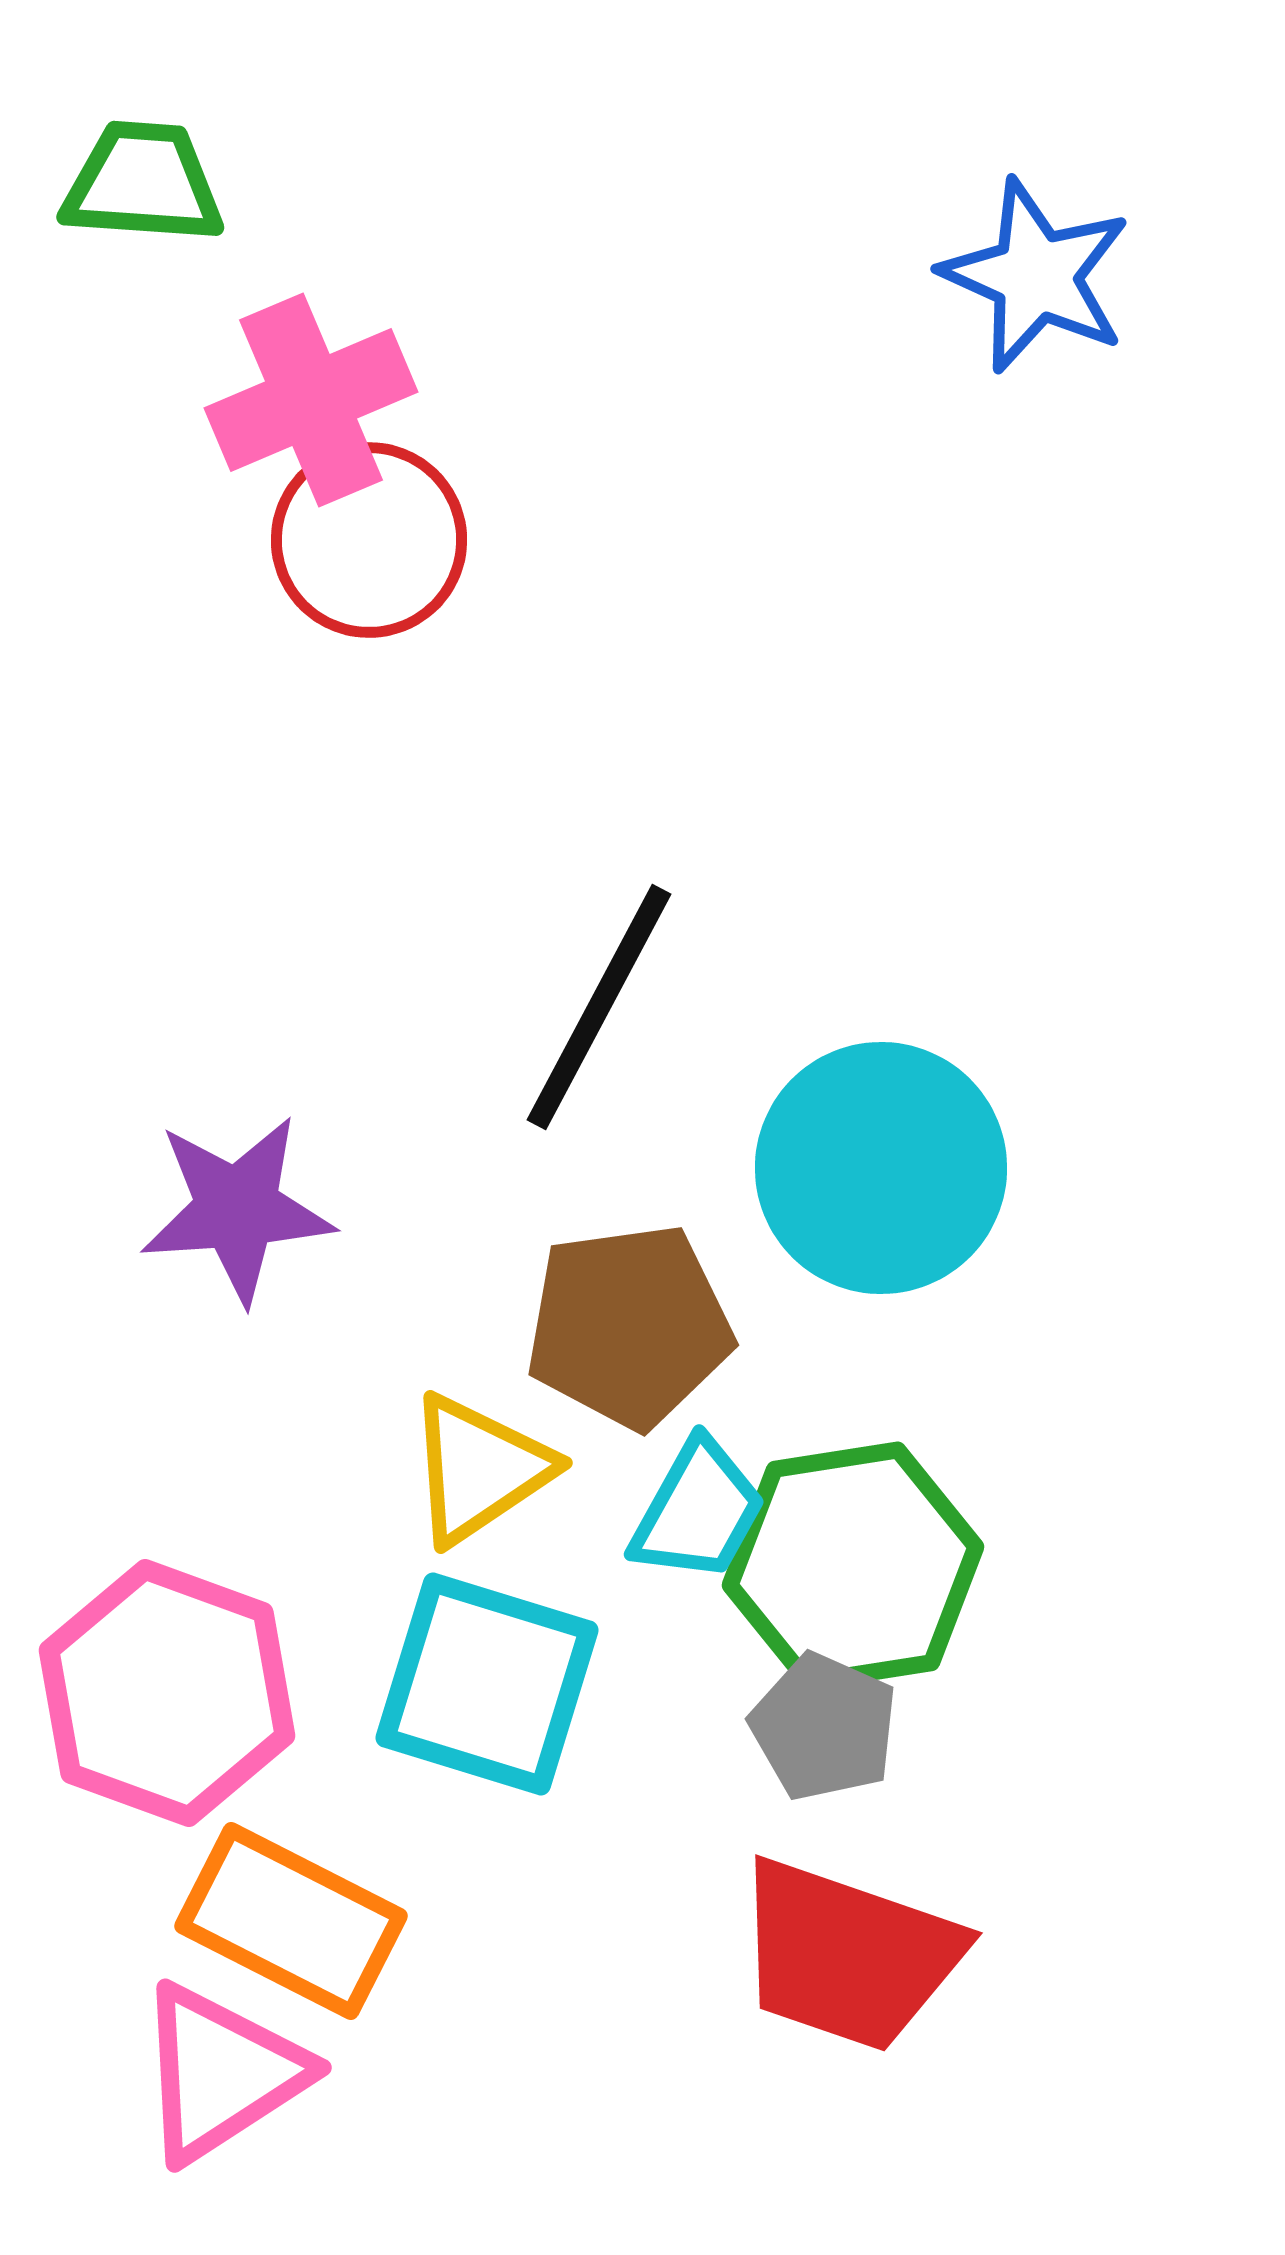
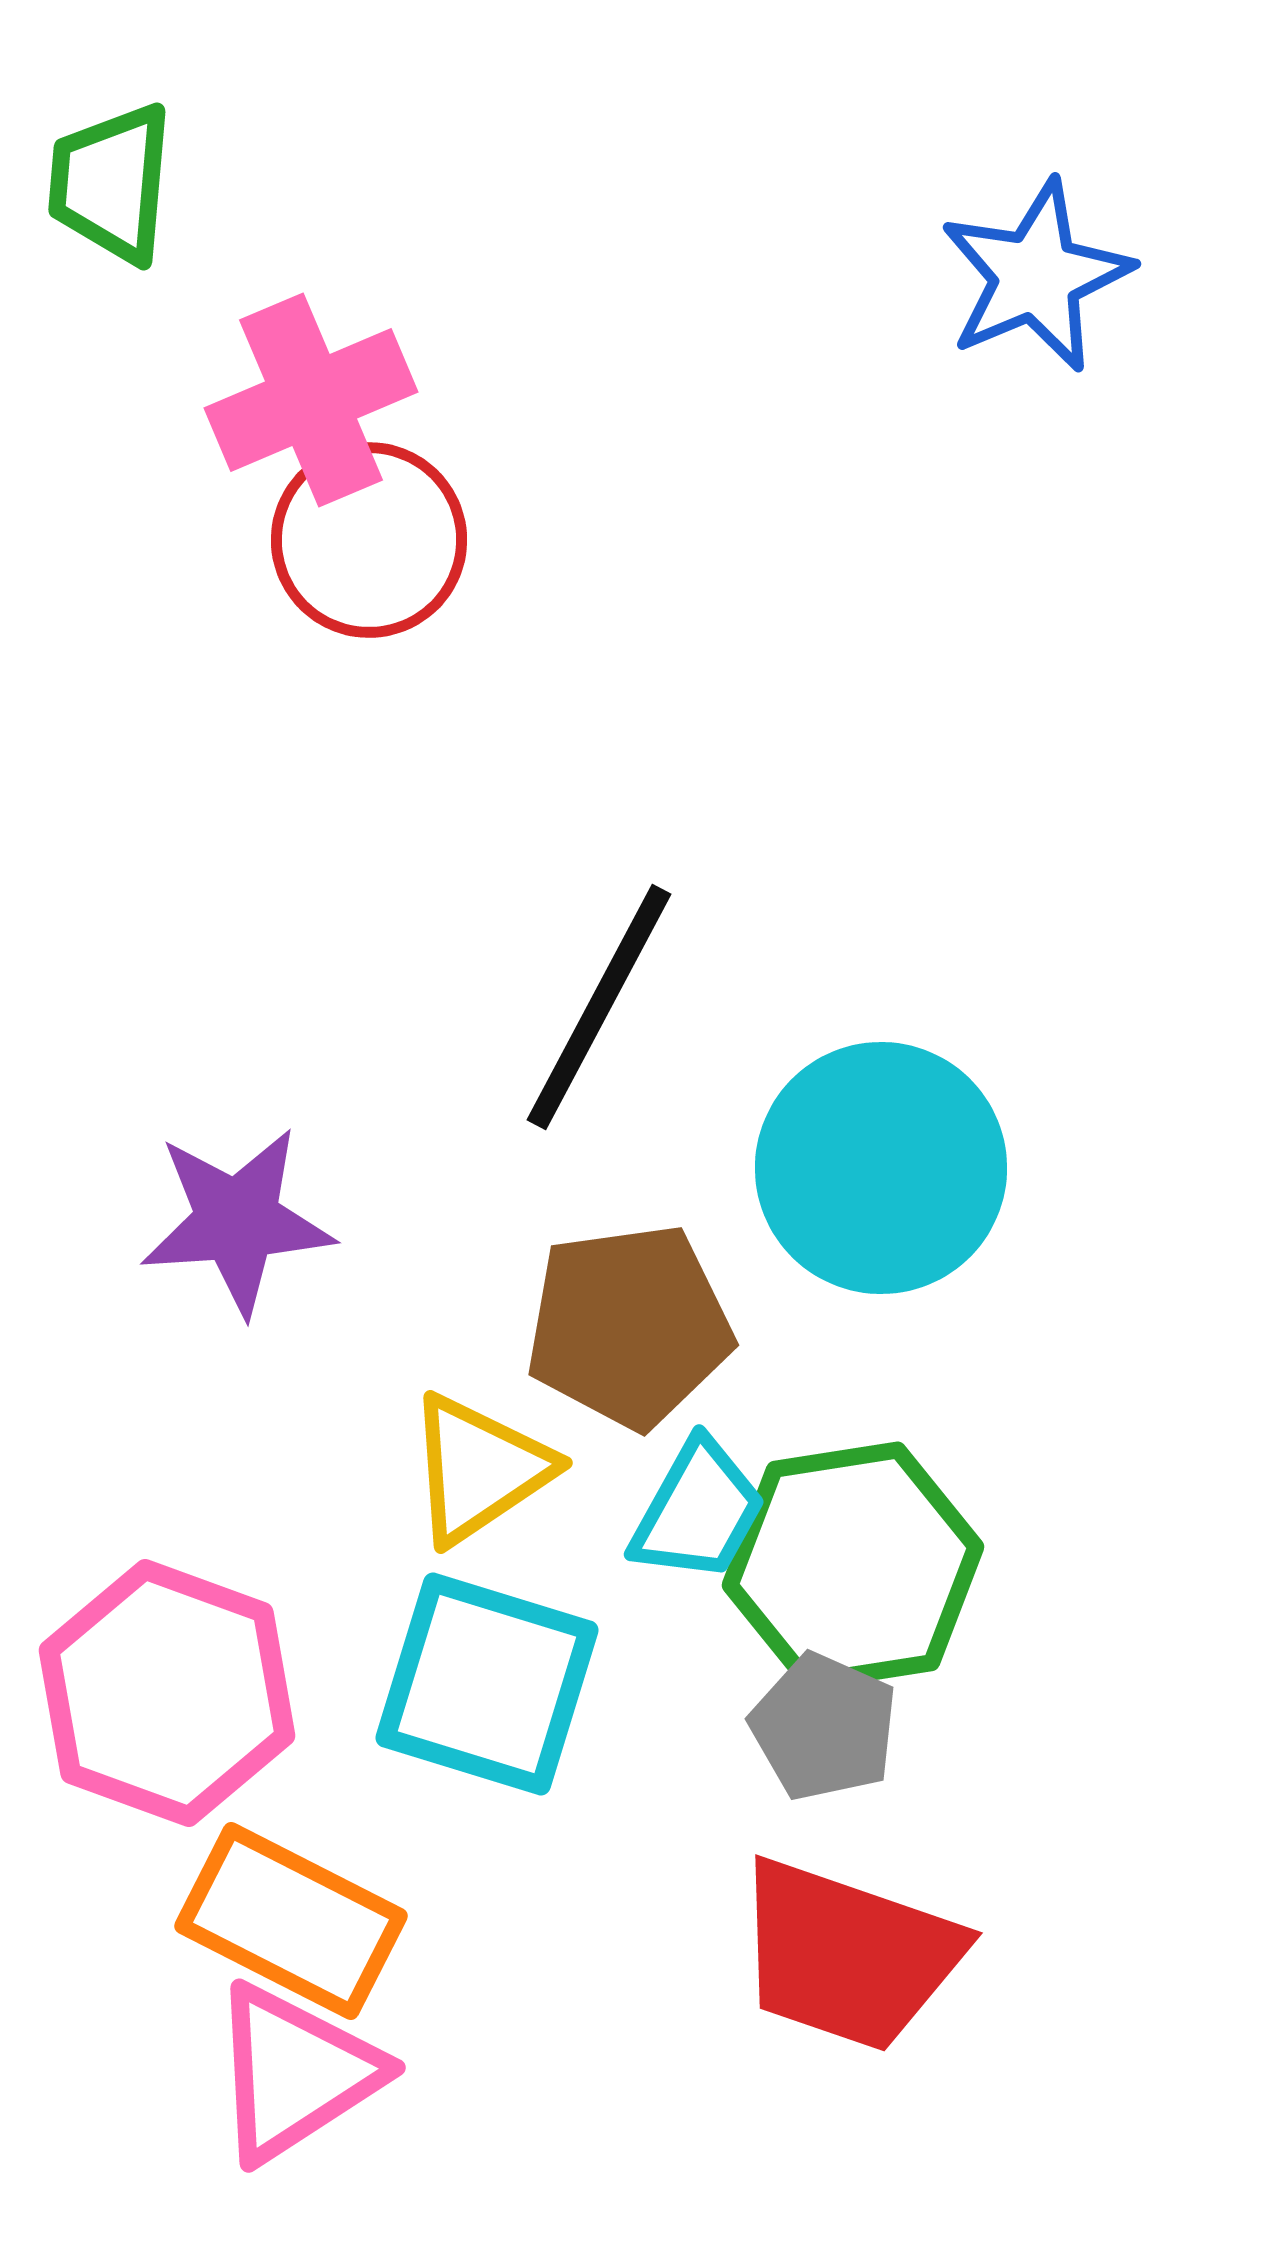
green trapezoid: moved 32 px left; rotated 89 degrees counterclockwise
blue star: rotated 25 degrees clockwise
purple star: moved 12 px down
pink triangle: moved 74 px right
